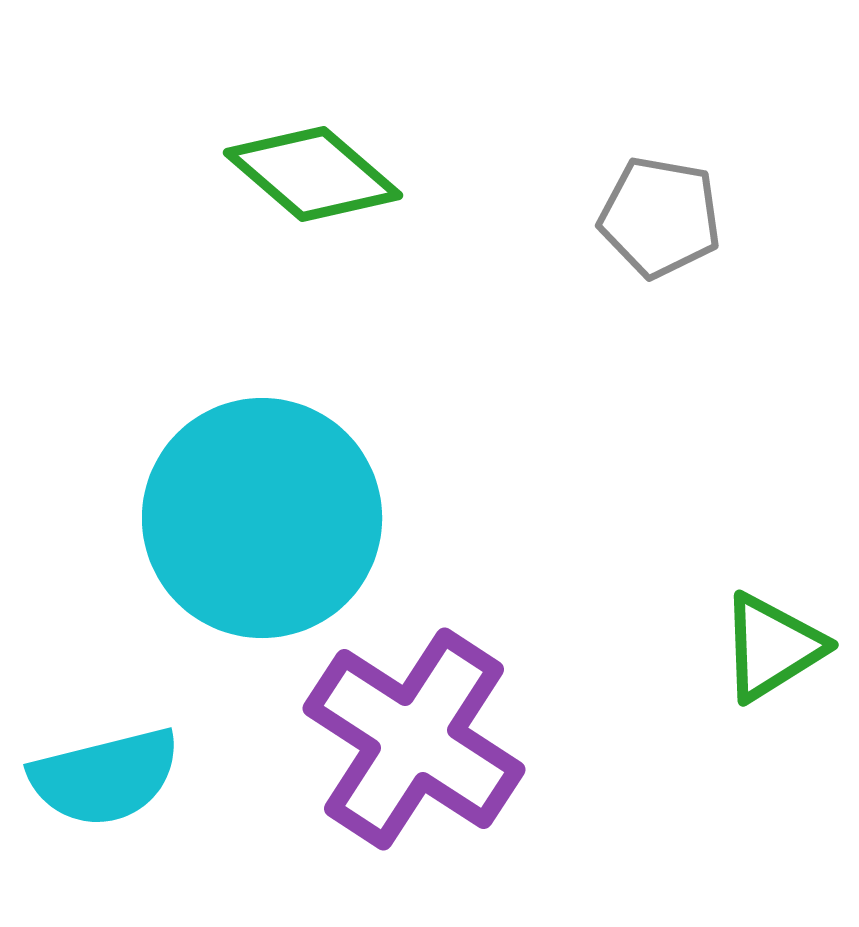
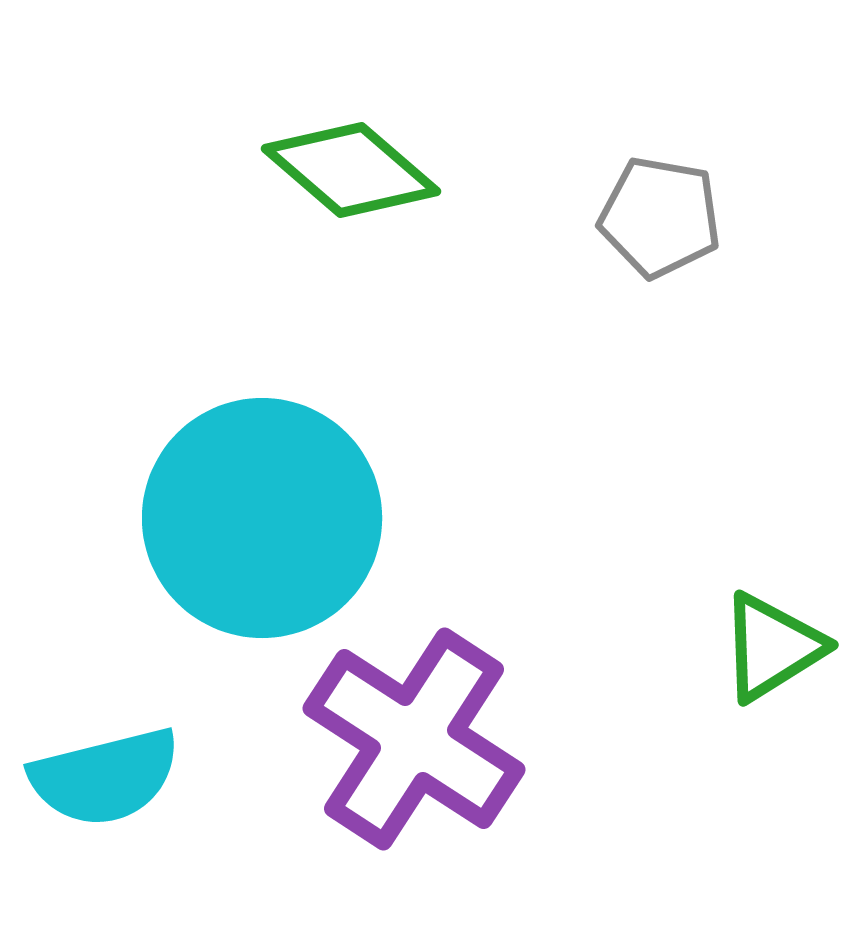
green diamond: moved 38 px right, 4 px up
